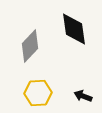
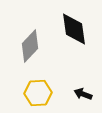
black arrow: moved 2 px up
